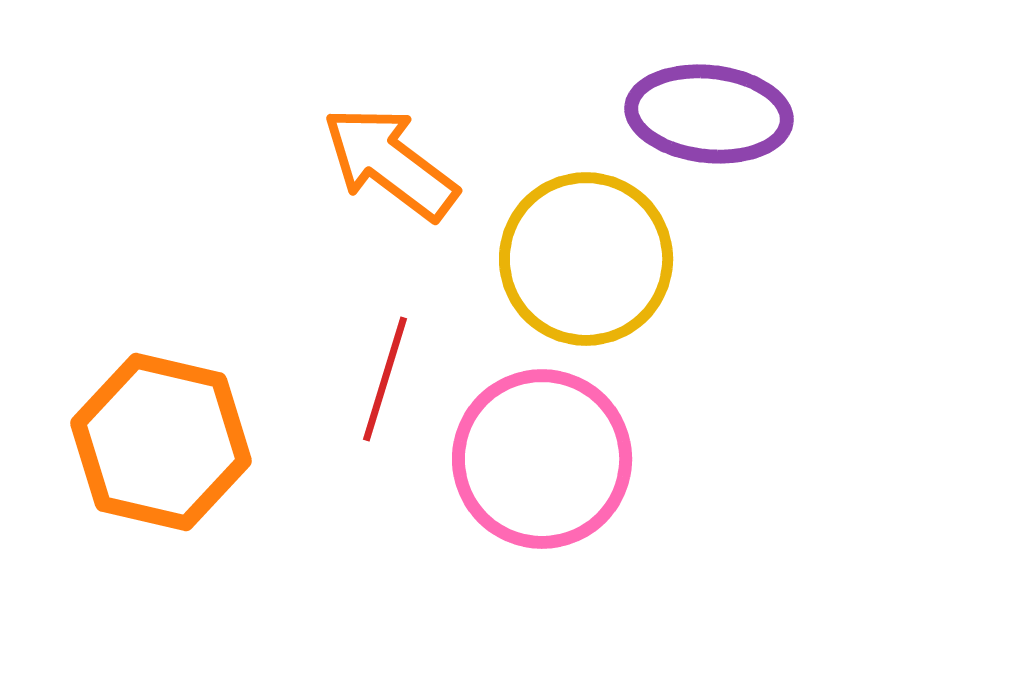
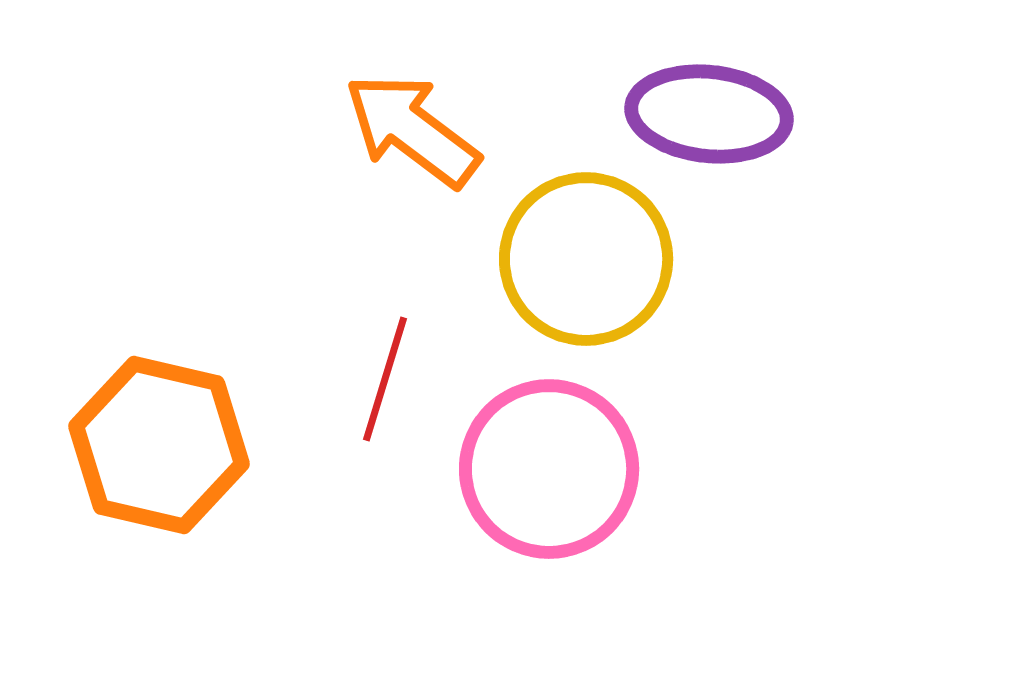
orange arrow: moved 22 px right, 33 px up
orange hexagon: moved 2 px left, 3 px down
pink circle: moved 7 px right, 10 px down
